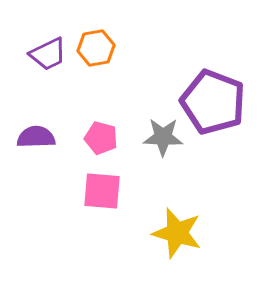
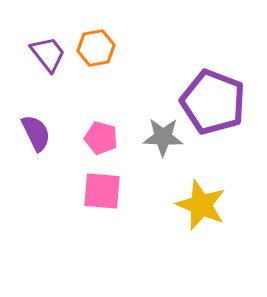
purple trapezoid: rotated 102 degrees counterclockwise
purple semicircle: moved 4 px up; rotated 66 degrees clockwise
yellow star: moved 24 px right, 28 px up; rotated 6 degrees clockwise
